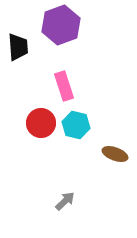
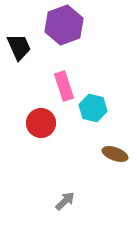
purple hexagon: moved 3 px right
black trapezoid: moved 1 px right; rotated 20 degrees counterclockwise
cyan hexagon: moved 17 px right, 17 px up
